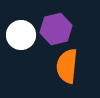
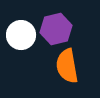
orange semicircle: rotated 16 degrees counterclockwise
